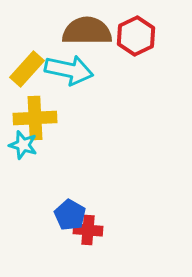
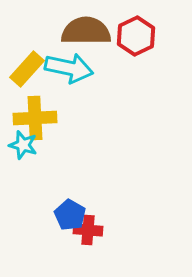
brown semicircle: moved 1 px left
cyan arrow: moved 2 px up
